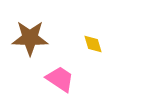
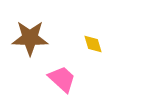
pink trapezoid: moved 2 px right; rotated 8 degrees clockwise
